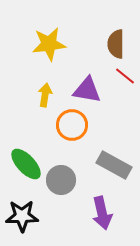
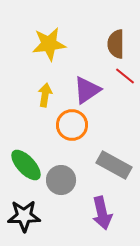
purple triangle: rotated 44 degrees counterclockwise
green ellipse: moved 1 px down
black star: moved 2 px right
